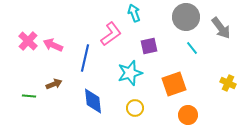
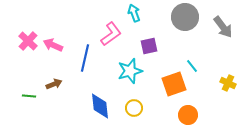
gray circle: moved 1 px left
gray arrow: moved 2 px right, 1 px up
cyan line: moved 18 px down
cyan star: moved 2 px up
blue diamond: moved 7 px right, 5 px down
yellow circle: moved 1 px left
